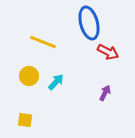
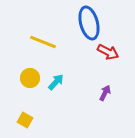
yellow circle: moved 1 px right, 2 px down
yellow square: rotated 21 degrees clockwise
